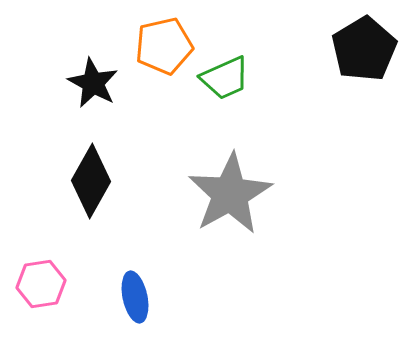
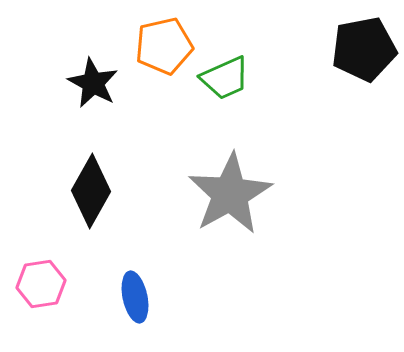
black pentagon: rotated 20 degrees clockwise
black diamond: moved 10 px down
